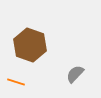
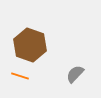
orange line: moved 4 px right, 6 px up
